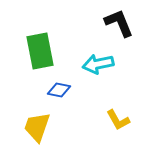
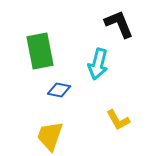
black L-shape: moved 1 px down
cyan arrow: rotated 64 degrees counterclockwise
yellow trapezoid: moved 13 px right, 9 px down
